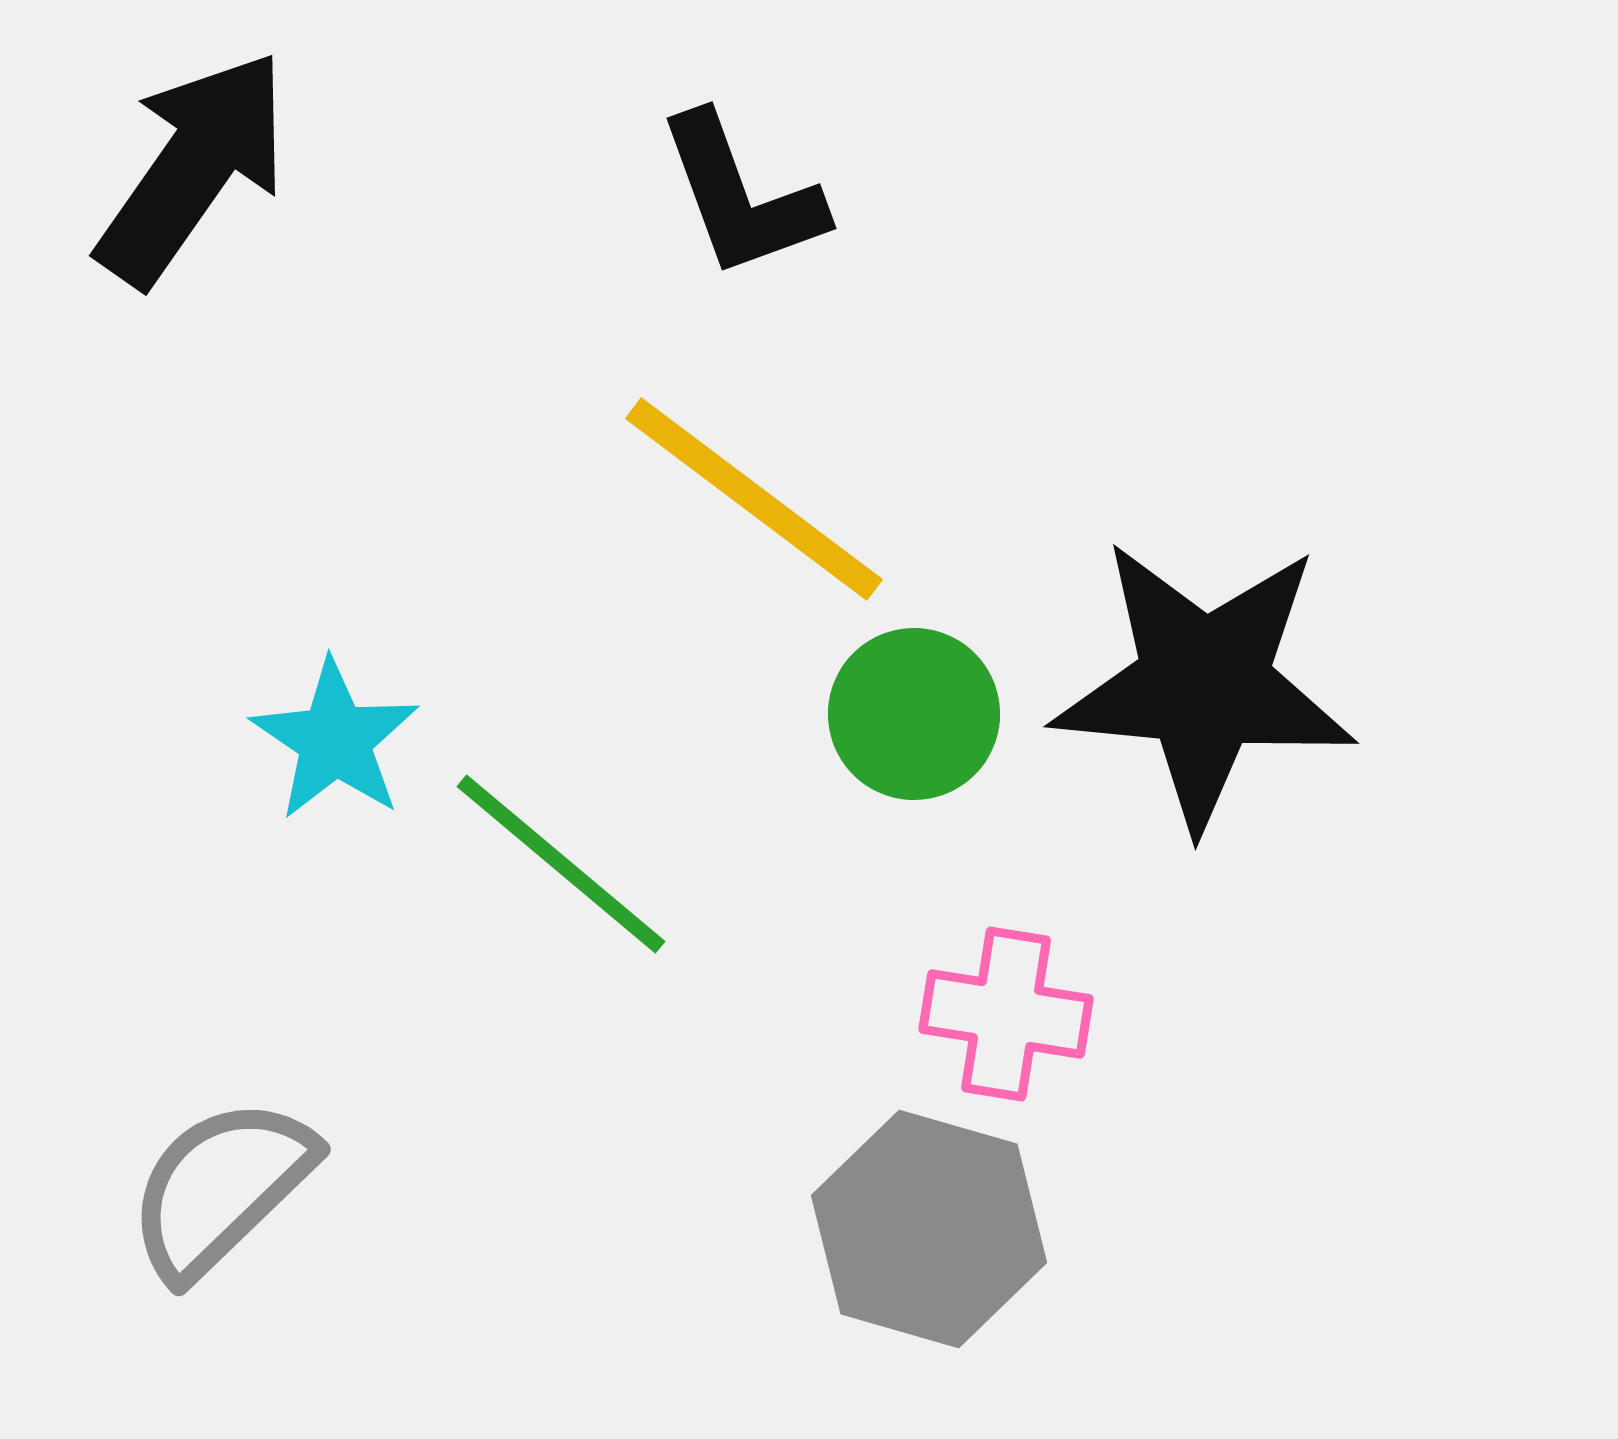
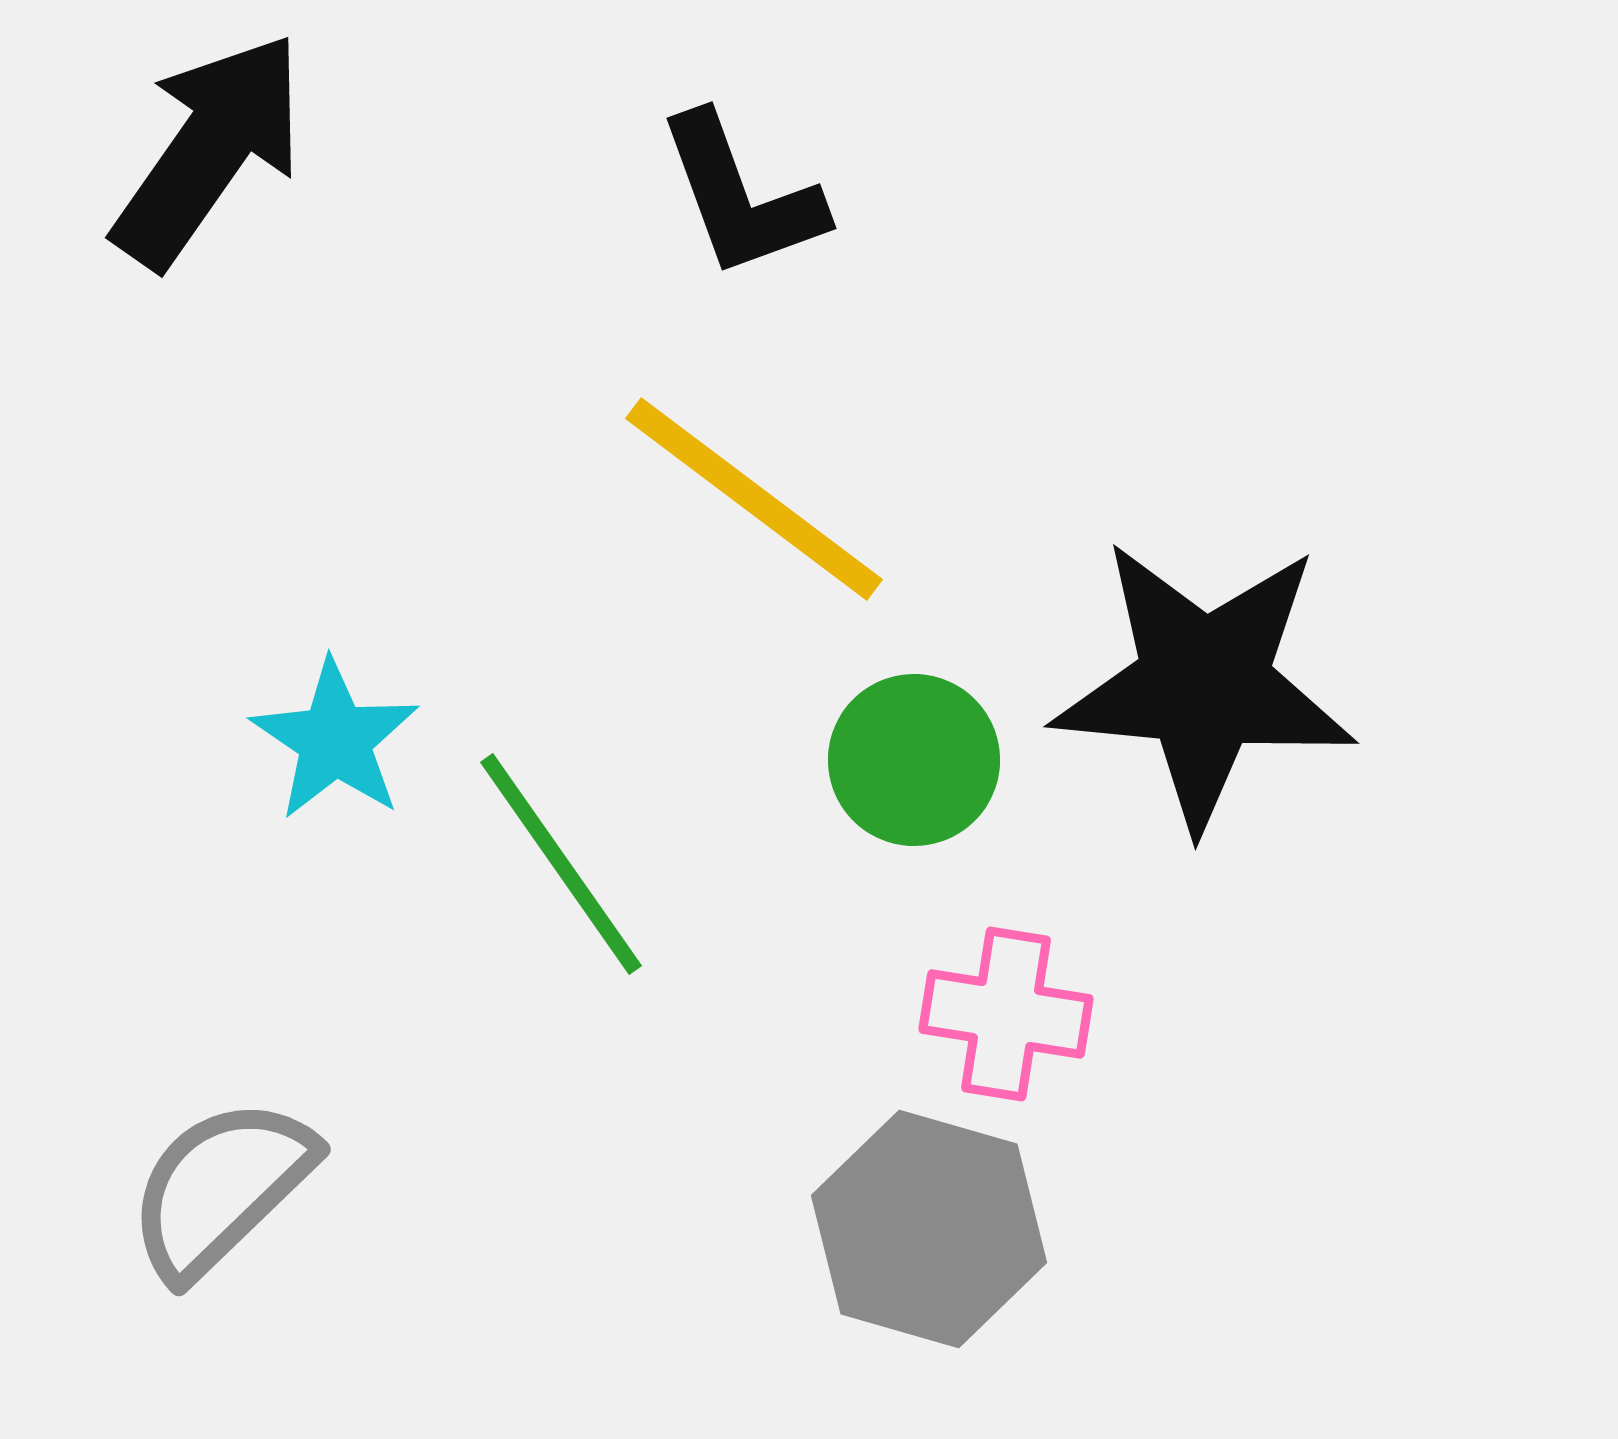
black arrow: moved 16 px right, 18 px up
green circle: moved 46 px down
green line: rotated 15 degrees clockwise
